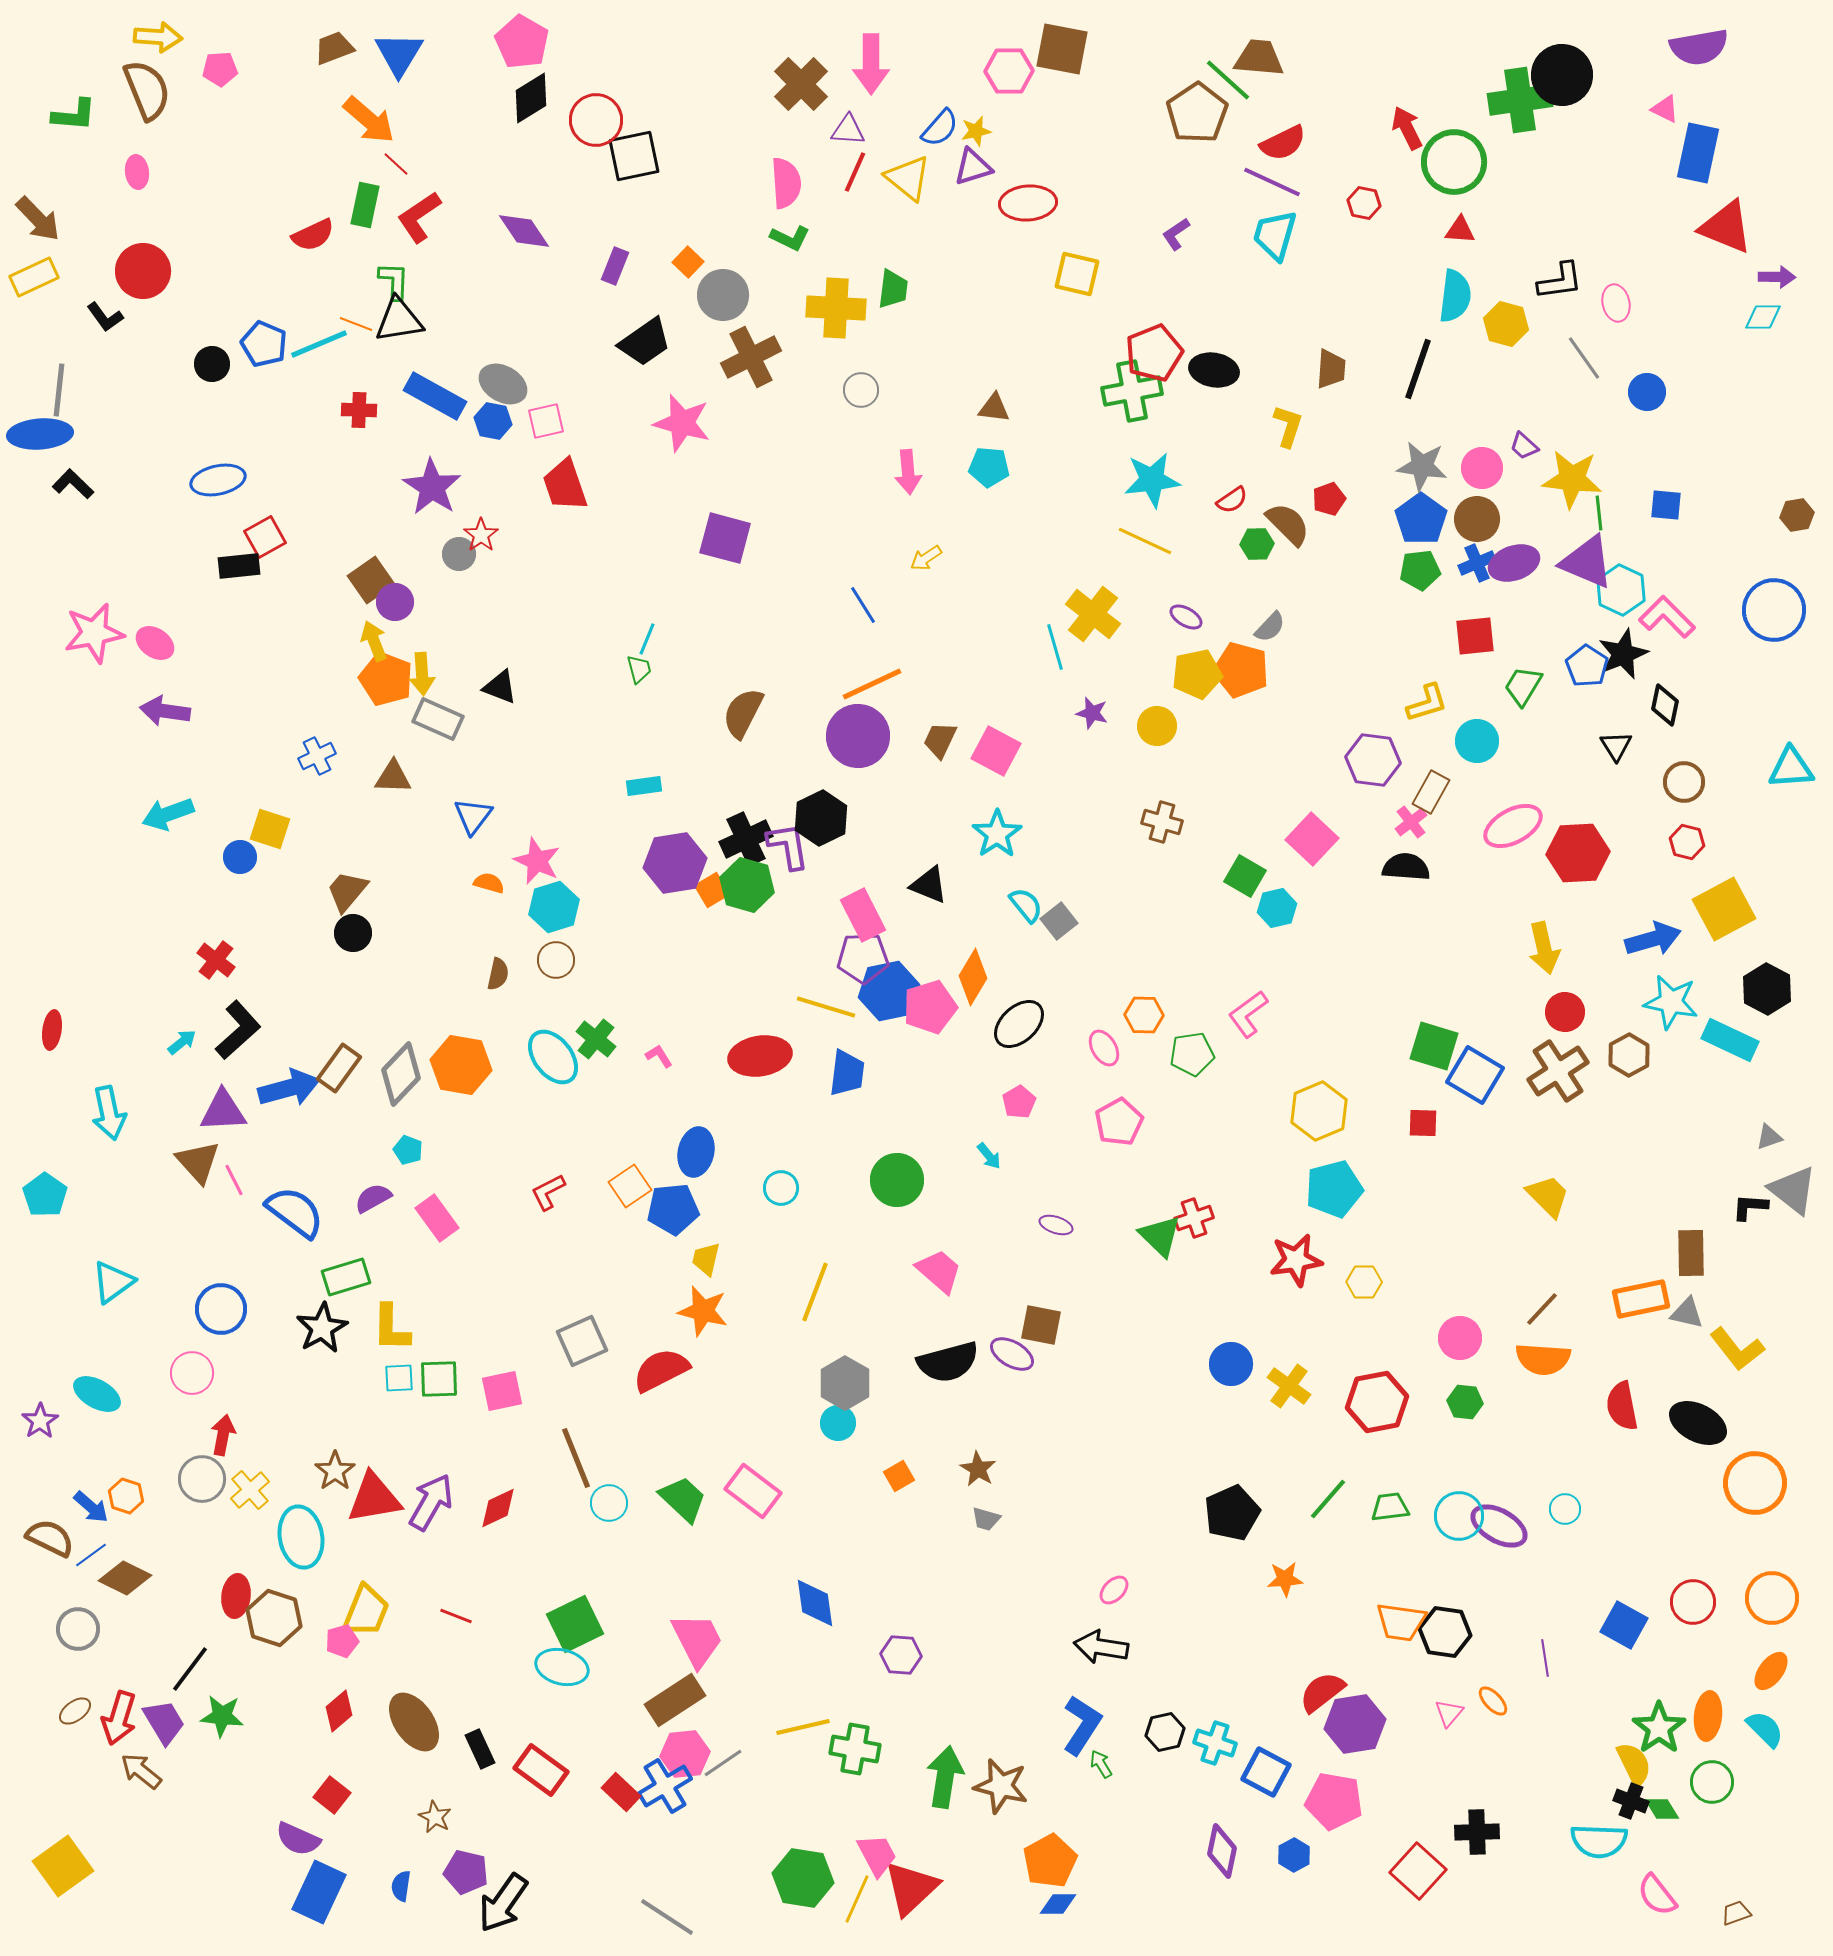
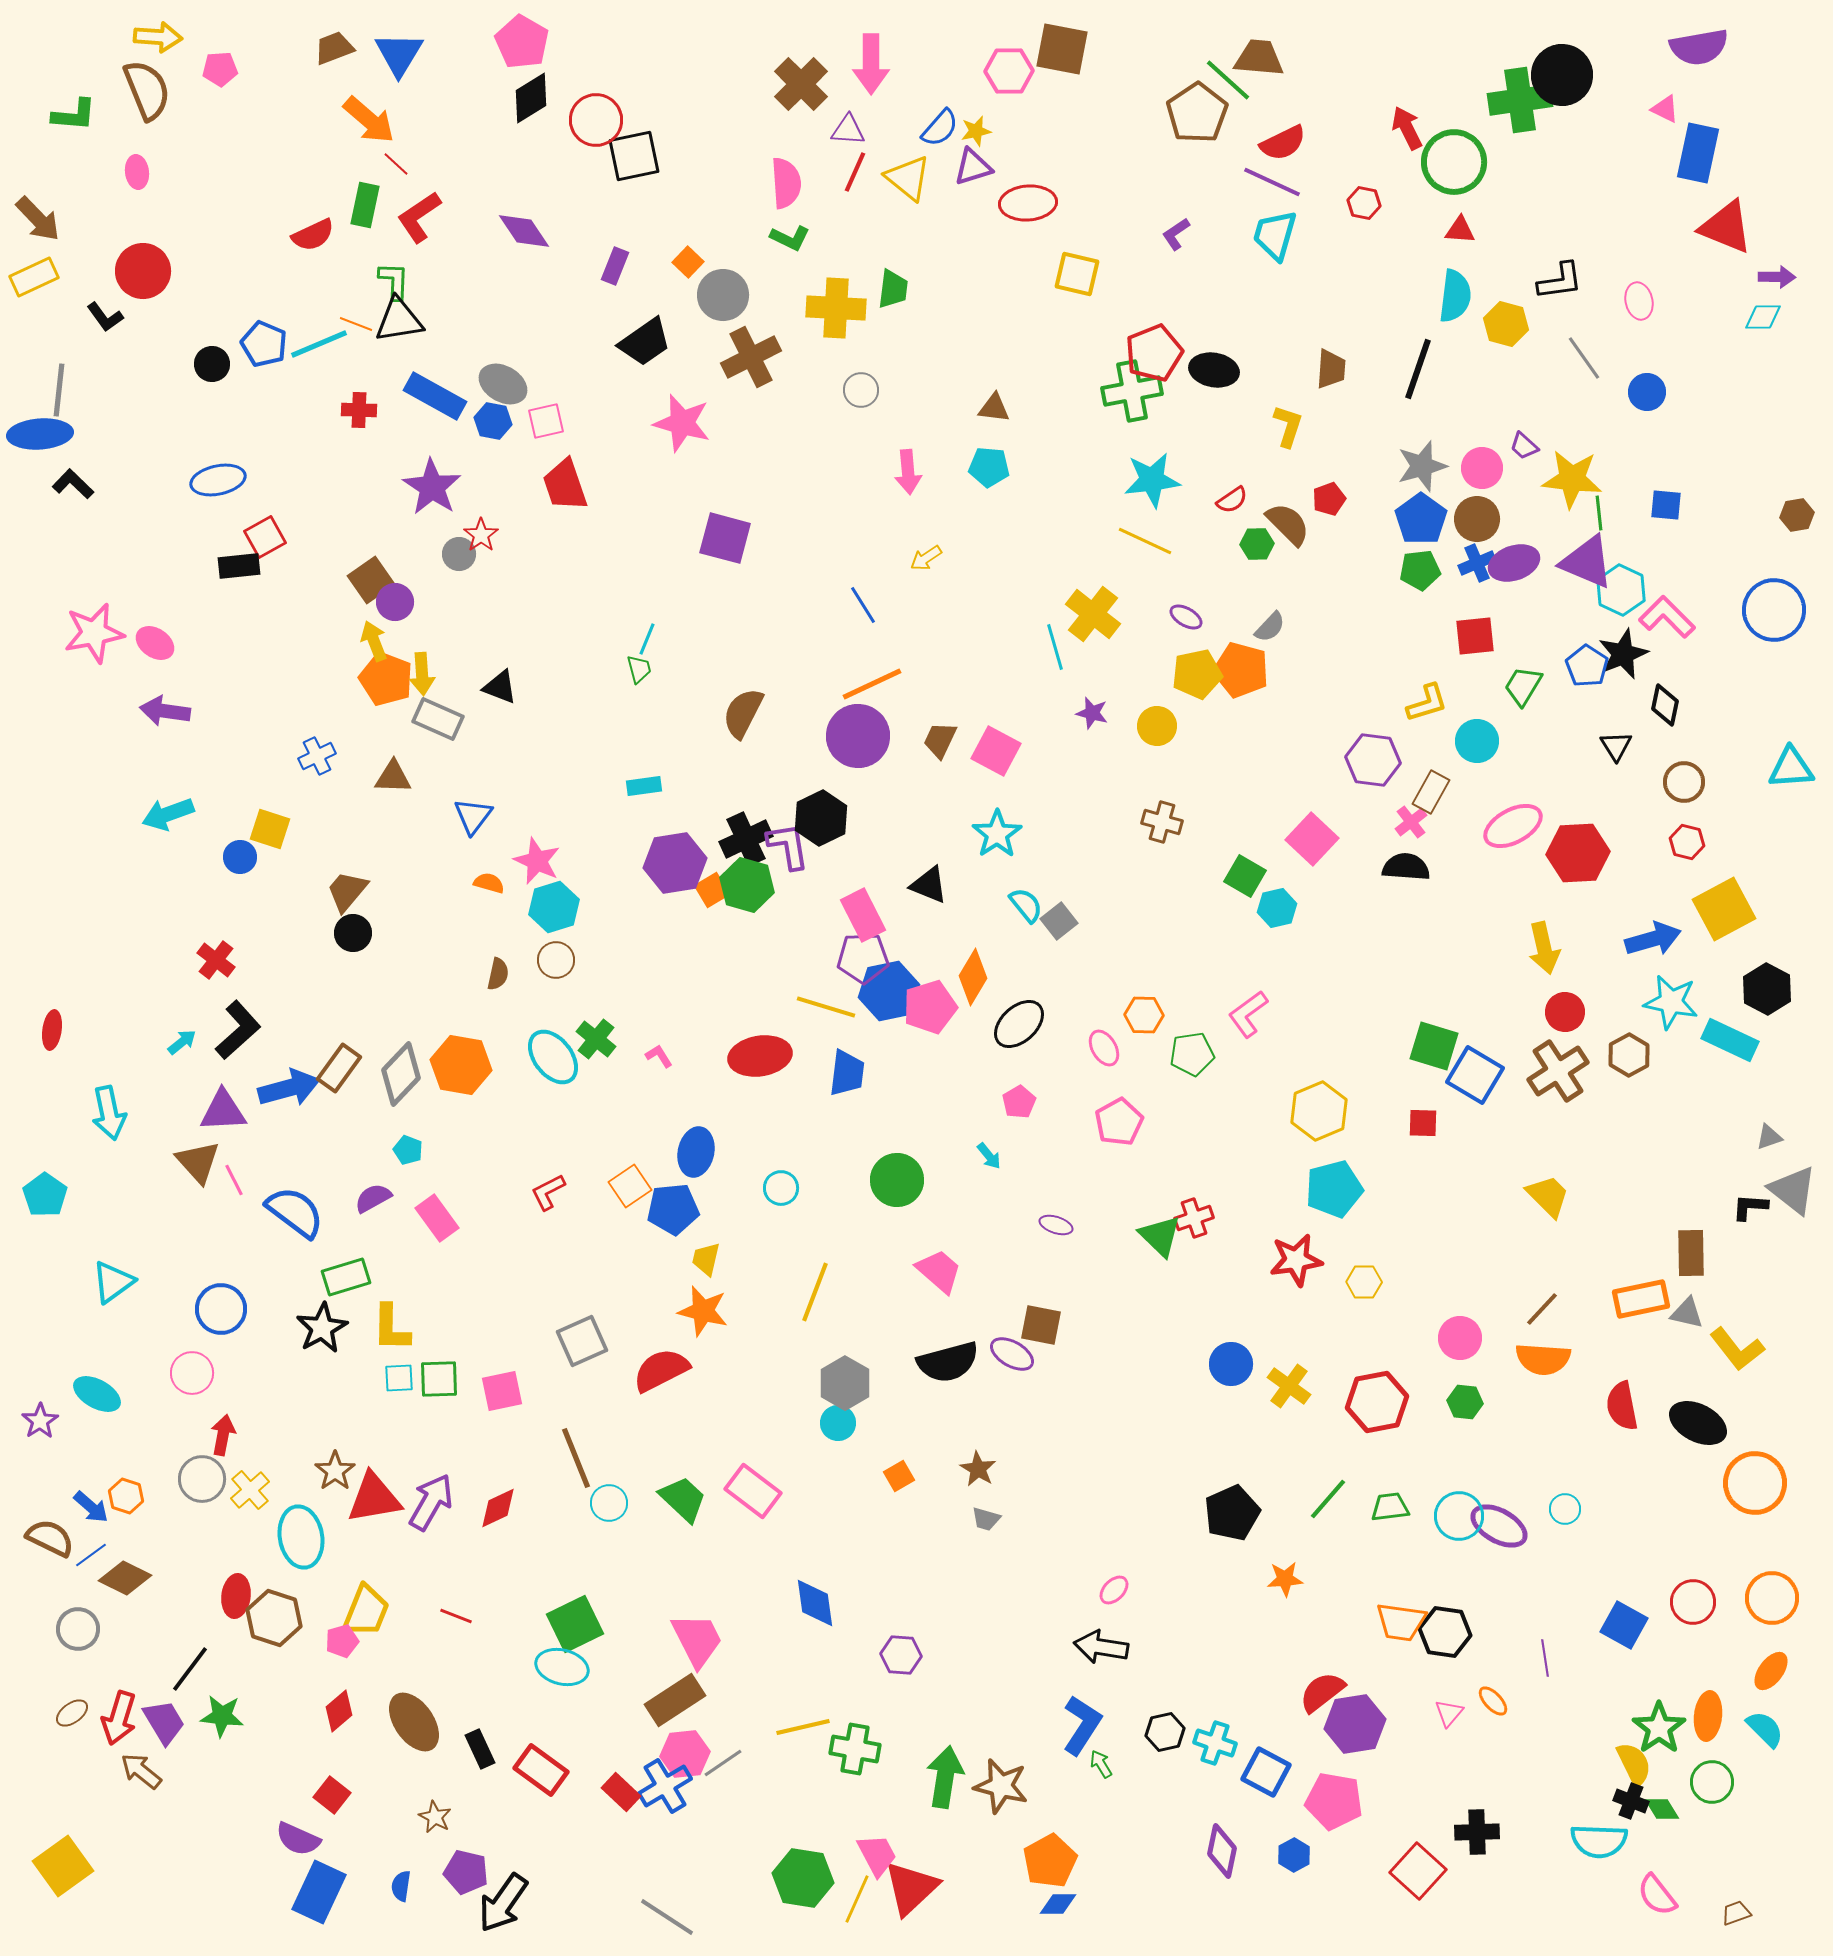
pink ellipse at (1616, 303): moved 23 px right, 2 px up
gray star at (1422, 466): rotated 24 degrees counterclockwise
brown ellipse at (75, 1711): moved 3 px left, 2 px down
